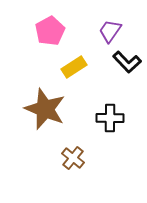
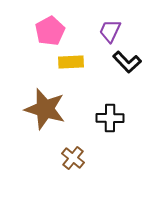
purple trapezoid: rotated 10 degrees counterclockwise
yellow rectangle: moved 3 px left, 5 px up; rotated 30 degrees clockwise
brown star: rotated 6 degrees counterclockwise
